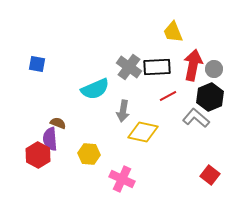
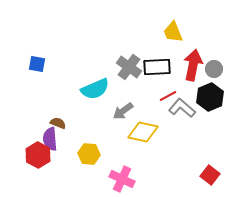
gray arrow: rotated 45 degrees clockwise
gray L-shape: moved 14 px left, 10 px up
